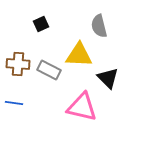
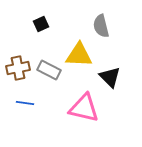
gray semicircle: moved 2 px right
brown cross: moved 4 px down; rotated 15 degrees counterclockwise
black triangle: moved 2 px right, 1 px up
blue line: moved 11 px right
pink triangle: moved 2 px right, 1 px down
